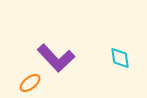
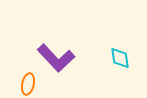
orange ellipse: moved 2 px left, 1 px down; rotated 40 degrees counterclockwise
